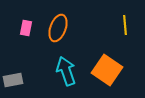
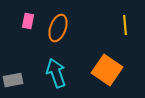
pink rectangle: moved 2 px right, 7 px up
cyan arrow: moved 10 px left, 2 px down
